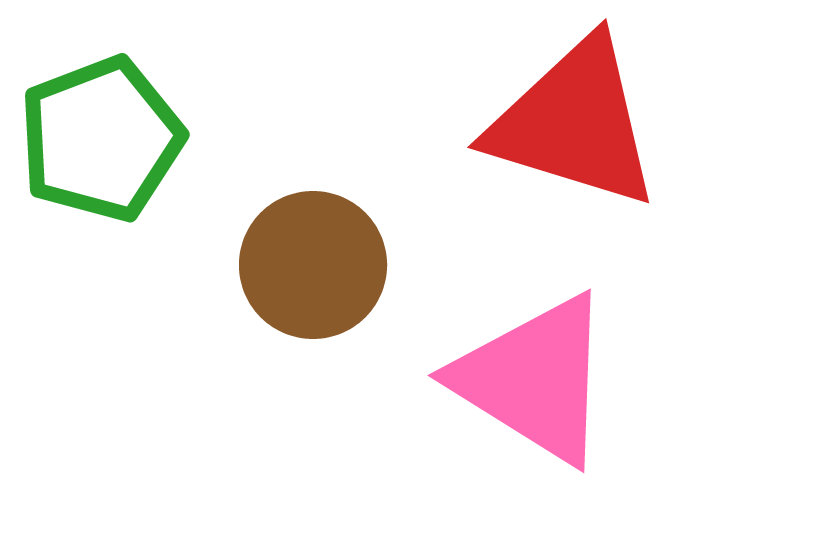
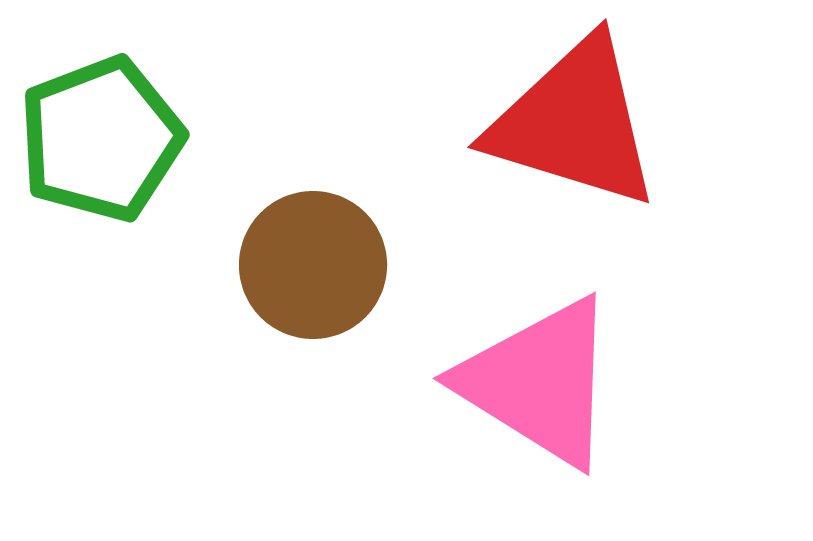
pink triangle: moved 5 px right, 3 px down
